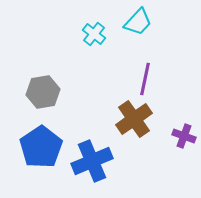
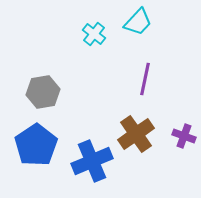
brown cross: moved 2 px right, 15 px down
blue pentagon: moved 5 px left, 2 px up
